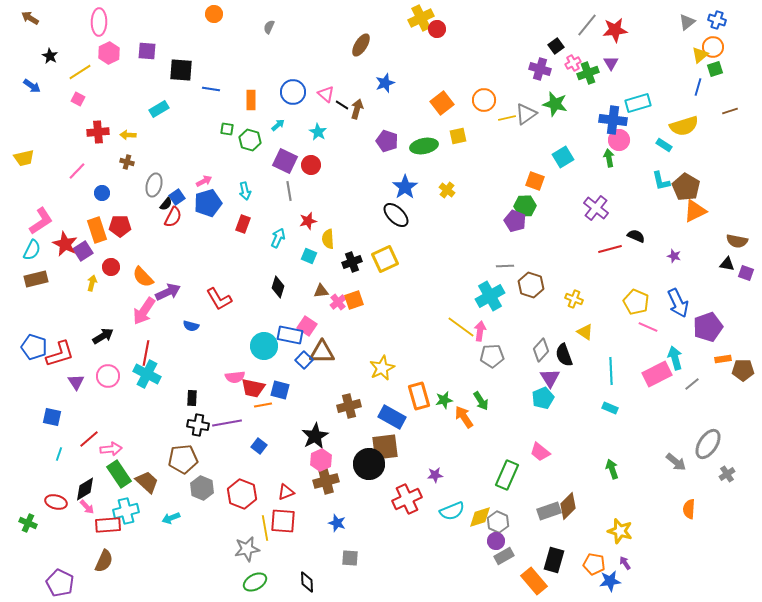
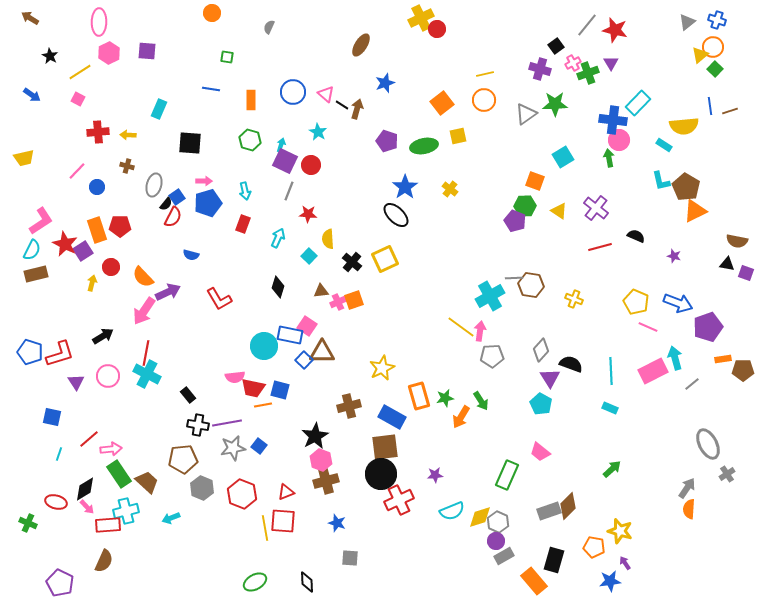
orange circle at (214, 14): moved 2 px left, 1 px up
red star at (615, 30): rotated 20 degrees clockwise
green square at (715, 69): rotated 28 degrees counterclockwise
black square at (181, 70): moved 9 px right, 73 px down
blue arrow at (32, 86): moved 9 px down
blue line at (698, 87): moved 12 px right, 19 px down; rotated 24 degrees counterclockwise
cyan rectangle at (638, 103): rotated 30 degrees counterclockwise
green star at (555, 104): rotated 15 degrees counterclockwise
cyan rectangle at (159, 109): rotated 36 degrees counterclockwise
yellow line at (507, 118): moved 22 px left, 44 px up
cyan arrow at (278, 125): moved 3 px right, 20 px down; rotated 32 degrees counterclockwise
yellow semicircle at (684, 126): rotated 12 degrees clockwise
green square at (227, 129): moved 72 px up
brown cross at (127, 162): moved 4 px down
pink arrow at (204, 181): rotated 28 degrees clockwise
yellow cross at (447, 190): moved 3 px right, 1 px up
gray line at (289, 191): rotated 30 degrees clockwise
blue circle at (102, 193): moved 5 px left, 6 px up
red star at (308, 221): moved 7 px up; rotated 18 degrees clockwise
red line at (610, 249): moved 10 px left, 2 px up
cyan square at (309, 256): rotated 21 degrees clockwise
black cross at (352, 262): rotated 30 degrees counterclockwise
gray line at (505, 266): moved 9 px right, 12 px down
brown rectangle at (36, 279): moved 5 px up
brown hexagon at (531, 285): rotated 10 degrees counterclockwise
pink cross at (338, 302): rotated 14 degrees clockwise
blue arrow at (678, 303): rotated 44 degrees counterclockwise
blue semicircle at (191, 326): moved 71 px up
yellow triangle at (585, 332): moved 26 px left, 121 px up
blue pentagon at (34, 347): moved 4 px left, 5 px down
black semicircle at (564, 355): moved 7 px right, 9 px down; rotated 130 degrees clockwise
pink rectangle at (657, 374): moved 4 px left, 3 px up
black rectangle at (192, 398): moved 4 px left, 3 px up; rotated 42 degrees counterclockwise
cyan pentagon at (543, 398): moved 2 px left, 6 px down; rotated 20 degrees counterclockwise
green star at (444, 400): moved 1 px right, 2 px up
orange arrow at (464, 417): moved 3 px left; rotated 115 degrees counterclockwise
gray ellipse at (708, 444): rotated 60 degrees counterclockwise
pink hexagon at (321, 460): rotated 15 degrees counterclockwise
gray arrow at (676, 462): moved 11 px right, 26 px down; rotated 95 degrees counterclockwise
black circle at (369, 464): moved 12 px right, 10 px down
green arrow at (612, 469): rotated 66 degrees clockwise
red cross at (407, 499): moved 8 px left, 1 px down
gray star at (247, 549): moved 14 px left, 101 px up
orange pentagon at (594, 564): moved 17 px up
